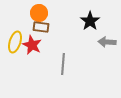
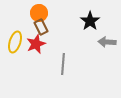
brown rectangle: rotated 56 degrees clockwise
red star: moved 4 px right, 1 px up; rotated 24 degrees clockwise
